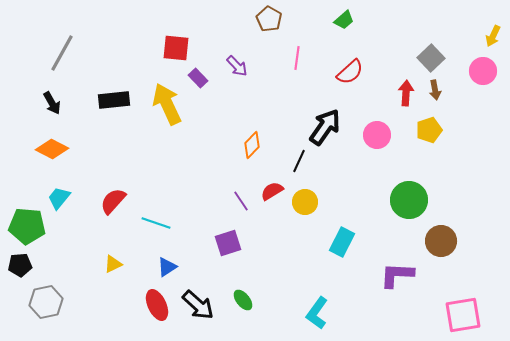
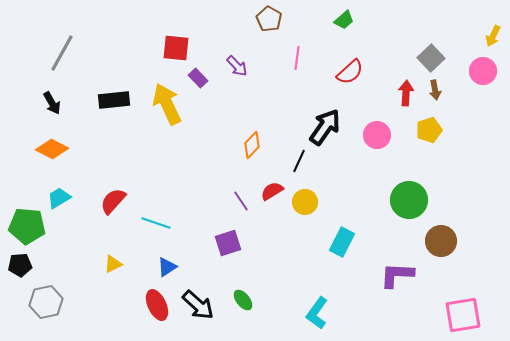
cyan trapezoid at (59, 198): rotated 20 degrees clockwise
